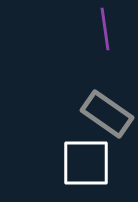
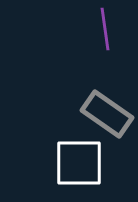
white square: moved 7 px left
